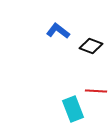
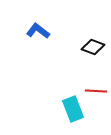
blue L-shape: moved 20 px left
black diamond: moved 2 px right, 1 px down
